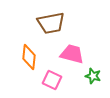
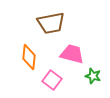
pink square: rotated 12 degrees clockwise
